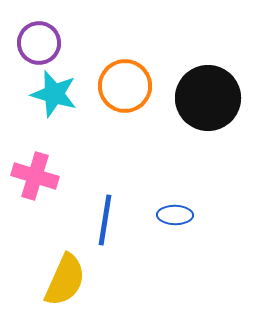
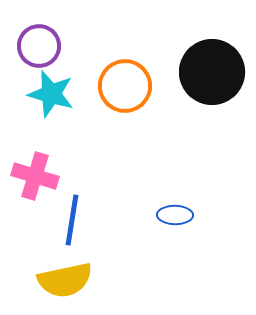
purple circle: moved 3 px down
cyan star: moved 3 px left
black circle: moved 4 px right, 26 px up
blue line: moved 33 px left
yellow semicircle: rotated 54 degrees clockwise
